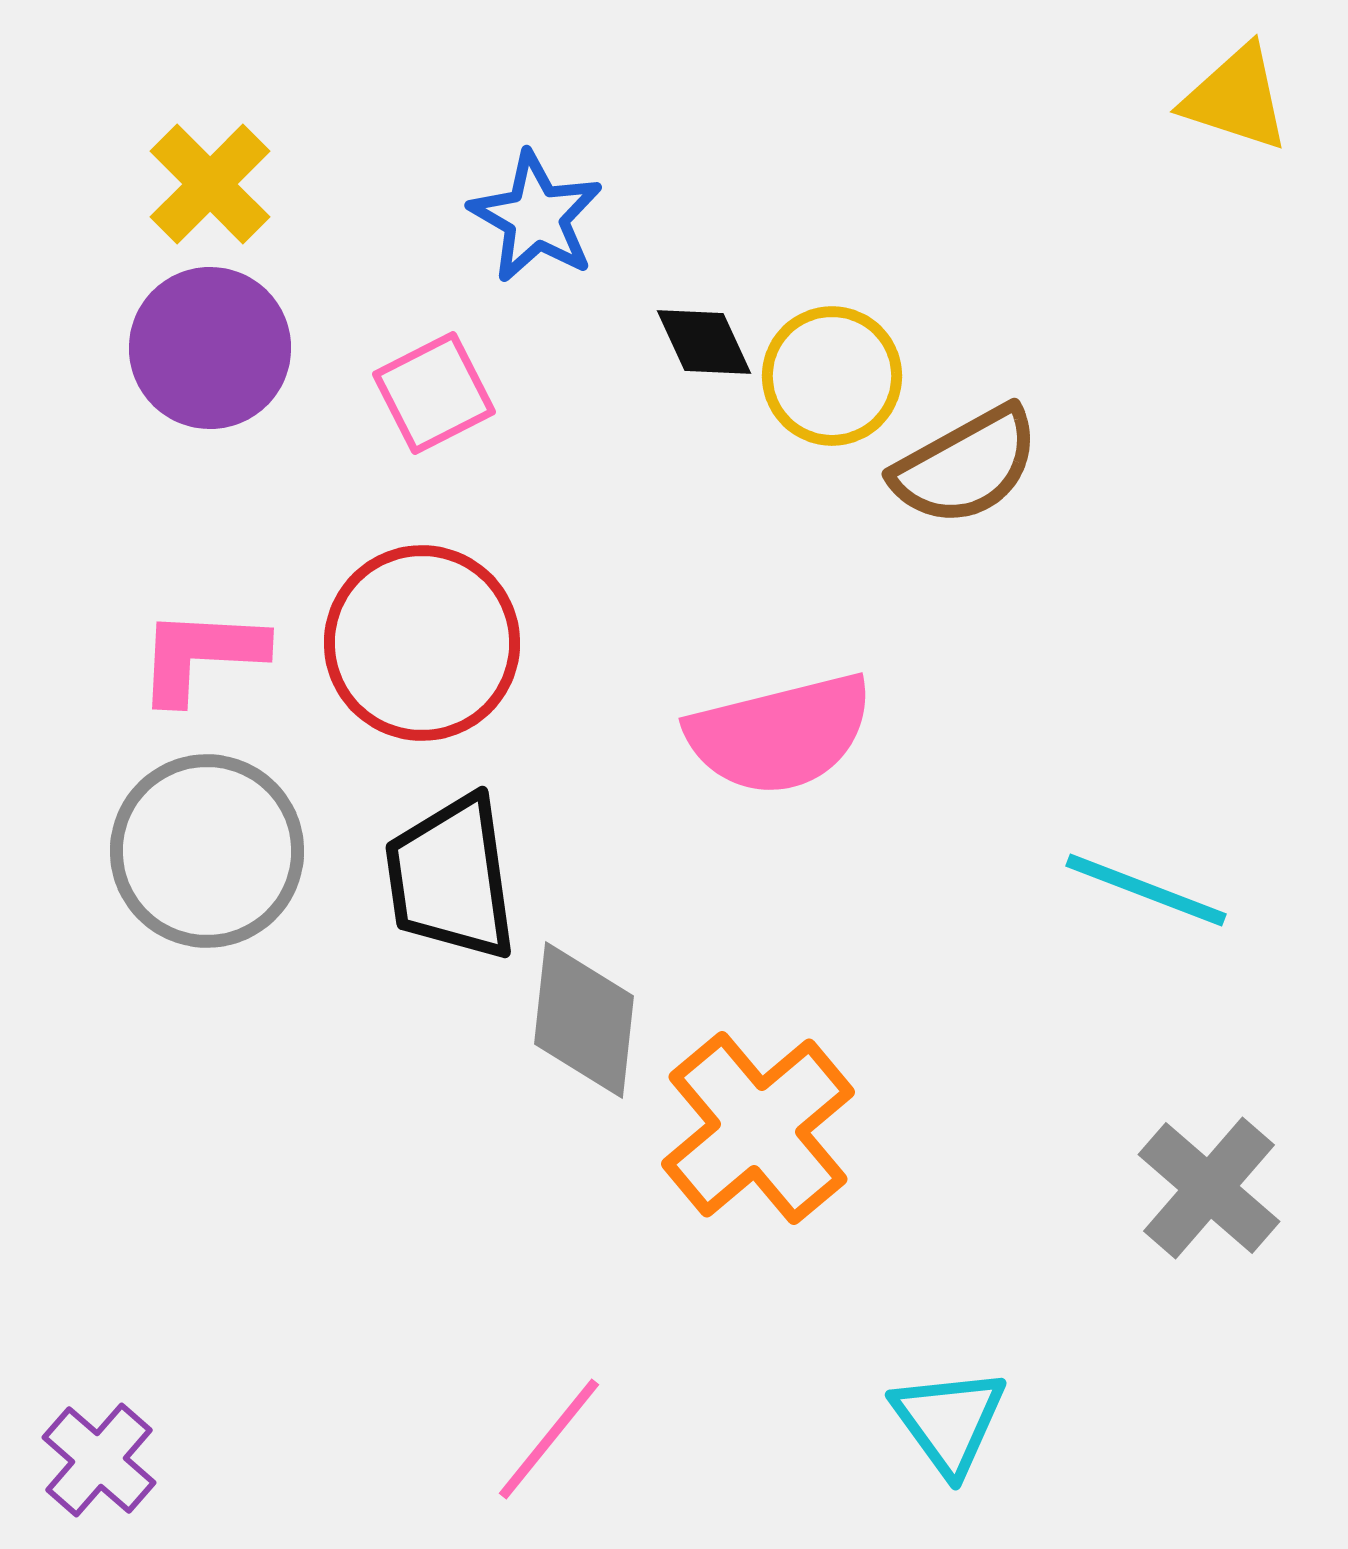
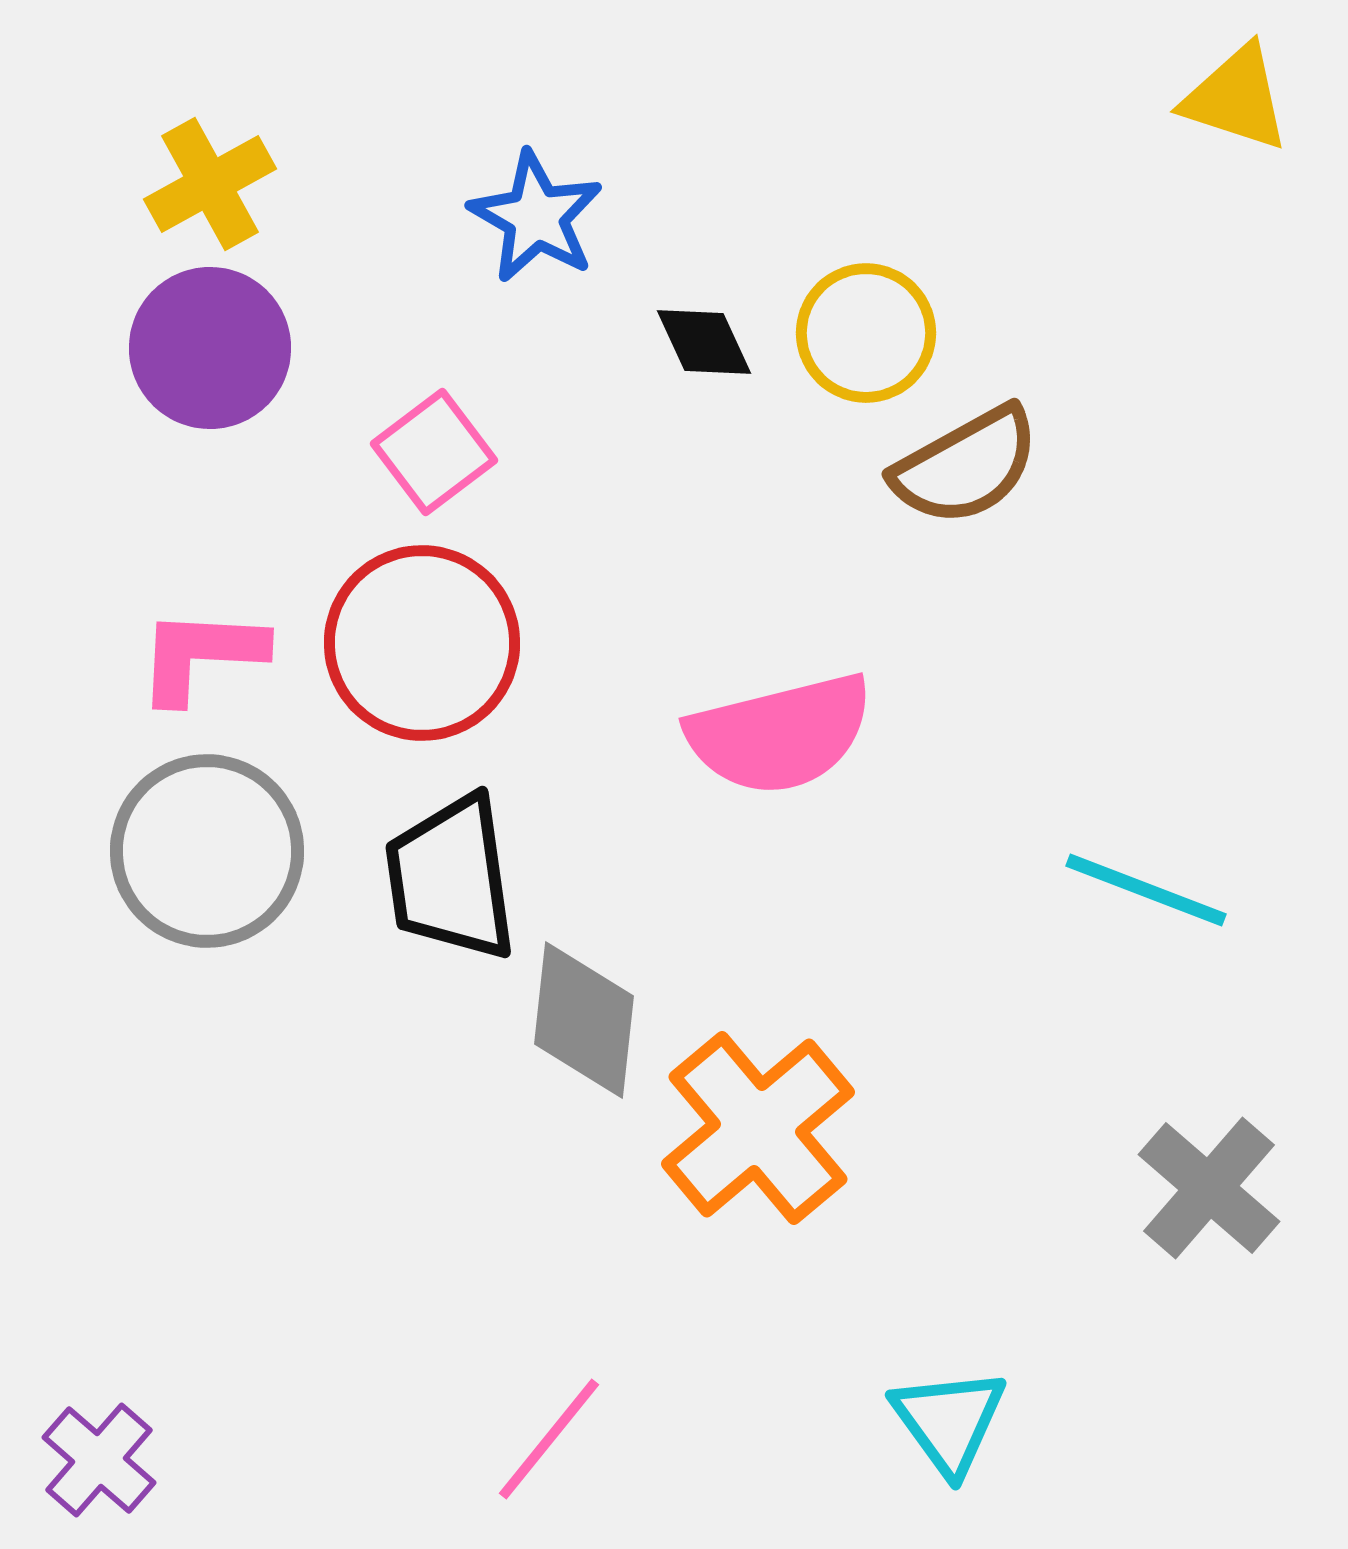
yellow cross: rotated 16 degrees clockwise
yellow circle: moved 34 px right, 43 px up
pink square: moved 59 px down; rotated 10 degrees counterclockwise
